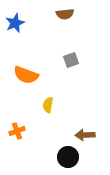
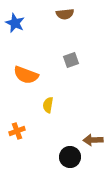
blue star: rotated 24 degrees counterclockwise
brown arrow: moved 8 px right, 5 px down
black circle: moved 2 px right
